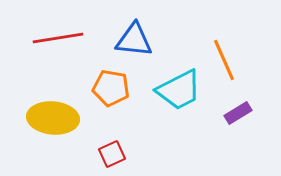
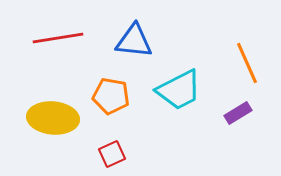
blue triangle: moved 1 px down
orange line: moved 23 px right, 3 px down
orange pentagon: moved 8 px down
